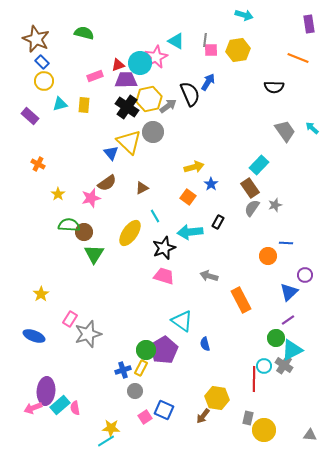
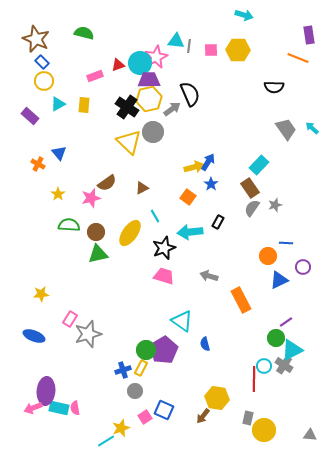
purple rectangle at (309, 24): moved 11 px down
gray line at (205, 40): moved 16 px left, 6 px down
cyan triangle at (176, 41): rotated 24 degrees counterclockwise
yellow hexagon at (238, 50): rotated 10 degrees clockwise
purple trapezoid at (126, 80): moved 23 px right
blue arrow at (208, 82): moved 80 px down
cyan triangle at (60, 104): moved 2 px left; rotated 14 degrees counterclockwise
gray arrow at (168, 106): moved 4 px right, 3 px down
gray trapezoid at (285, 131): moved 1 px right, 2 px up
blue triangle at (111, 153): moved 52 px left
brown circle at (84, 232): moved 12 px right
green triangle at (94, 254): moved 4 px right; rotated 45 degrees clockwise
purple circle at (305, 275): moved 2 px left, 8 px up
blue triangle at (289, 292): moved 10 px left, 12 px up; rotated 18 degrees clockwise
yellow star at (41, 294): rotated 28 degrees clockwise
purple line at (288, 320): moved 2 px left, 2 px down
cyan rectangle at (60, 405): moved 1 px left, 3 px down; rotated 54 degrees clockwise
yellow star at (111, 428): moved 10 px right; rotated 24 degrees counterclockwise
